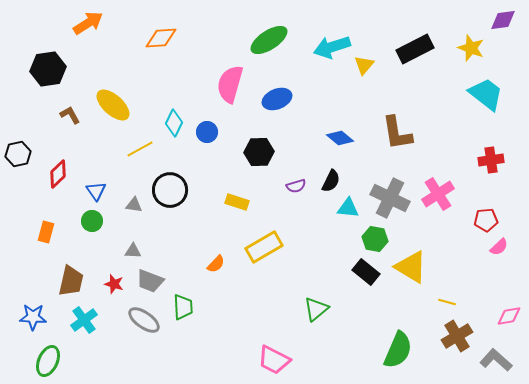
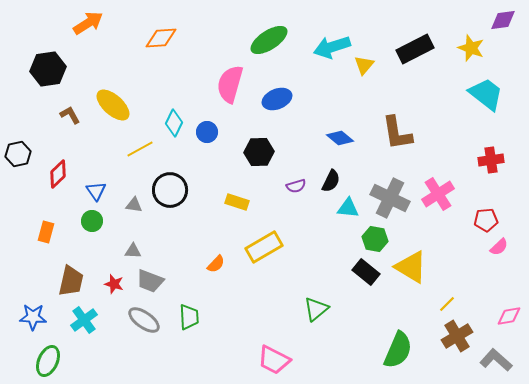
yellow line at (447, 302): moved 2 px down; rotated 60 degrees counterclockwise
green trapezoid at (183, 307): moved 6 px right, 10 px down
